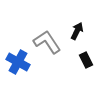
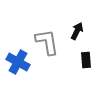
gray L-shape: rotated 24 degrees clockwise
black rectangle: rotated 21 degrees clockwise
